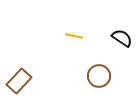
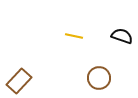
black semicircle: moved 2 px up; rotated 15 degrees counterclockwise
brown circle: moved 2 px down
